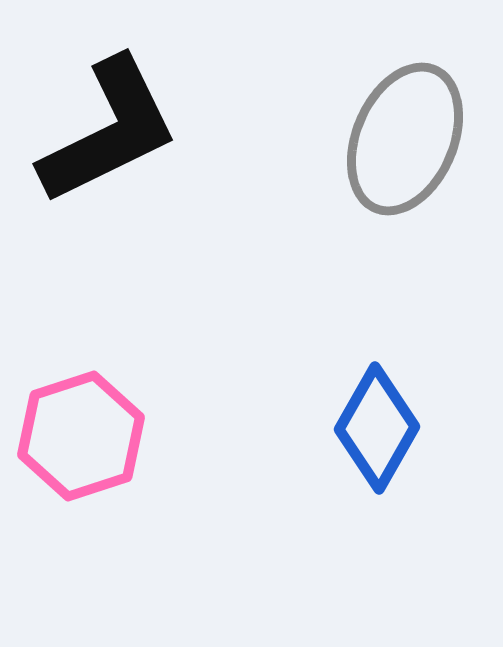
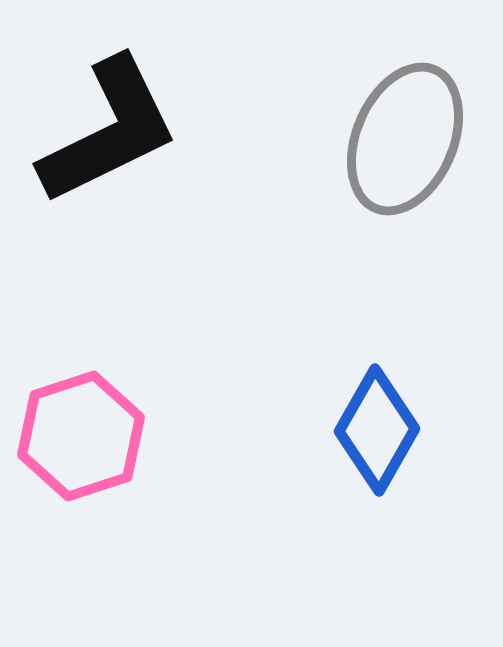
blue diamond: moved 2 px down
